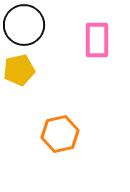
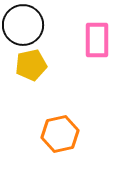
black circle: moved 1 px left
yellow pentagon: moved 12 px right, 5 px up
